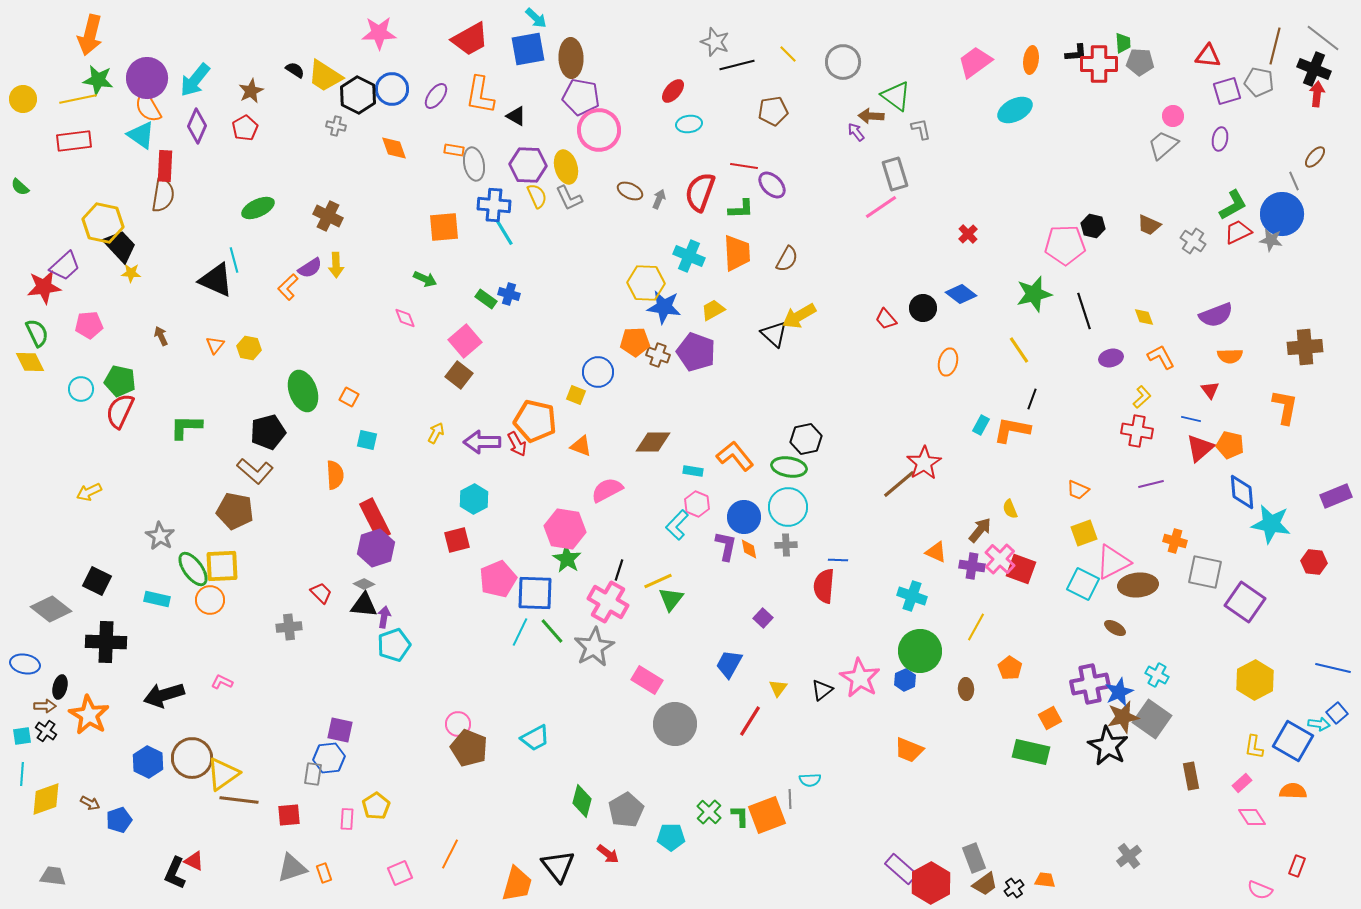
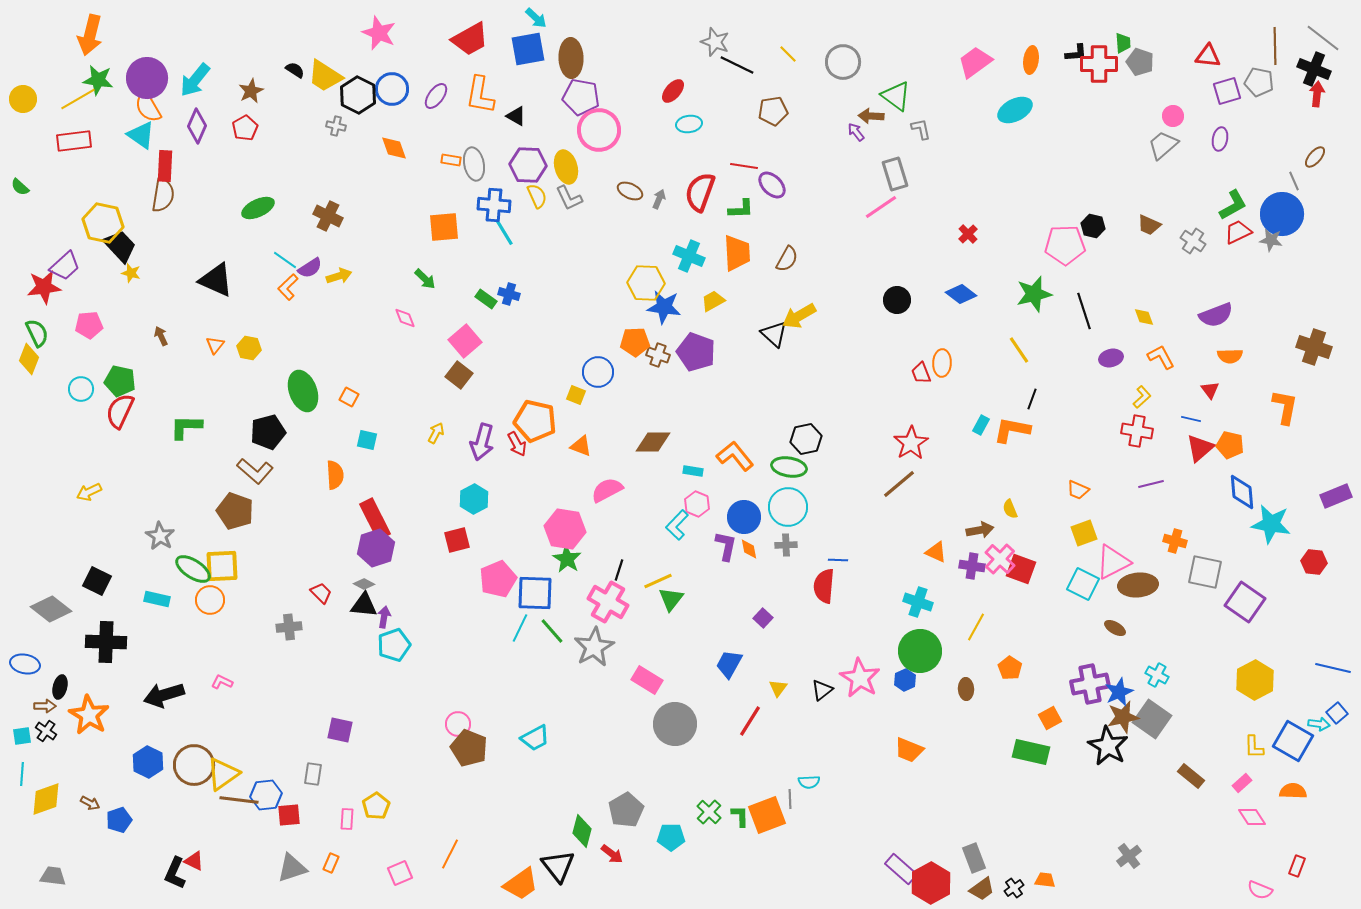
pink star at (379, 33): rotated 24 degrees clockwise
brown line at (1275, 46): rotated 15 degrees counterclockwise
gray pentagon at (1140, 62): rotated 16 degrees clockwise
black line at (737, 65): rotated 40 degrees clockwise
yellow line at (78, 99): rotated 18 degrees counterclockwise
orange rectangle at (454, 150): moved 3 px left, 10 px down
cyan line at (234, 260): moved 51 px right; rotated 40 degrees counterclockwise
yellow arrow at (336, 265): moved 3 px right, 11 px down; rotated 105 degrees counterclockwise
yellow star at (131, 273): rotated 12 degrees clockwise
green arrow at (425, 279): rotated 20 degrees clockwise
black circle at (923, 308): moved 26 px left, 8 px up
yellow trapezoid at (713, 310): moved 9 px up
red trapezoid at (886, 319): moved 35 px right, 54 px down; rotated 20 degrees clockwise
brown cross at (1305, 347): moved 9 px right; rotated 24 degrees clockwise
yellow diamond at (30, 362): moved 1 px left, 3 px up; rotated 48 degrees clockwise
orange ellipse at (948, 362): moved 6 px left, 1 px down; rotated 12 degrees counterclockwise
purple arrow at (482, 442): rotated 75 degrees counterclockwise
red star at (924, 463): moved 13 px left, 20 px up
brown pentagon at (235, 511): rotated 9 degrees clockwise
brown arrow at (980, 530): rotated 40 degrees clockwise
green ellipse at (193, 569): rotated 21 degrees counterclockwise
cyan cross at (912, 596): moved 6 px right, 6 px down
cyan line at (520, 632): moved 4 px up
yellow L-shape at (1254, 747): rotated 10 degrees counterclockwise
brown circle at (192, 758): moved 2 px right, 7 px down
blue hexagon at (329, 758): moved 63 px left, 37 px down
brown rectangle at (1191, 776): rotated 40 degrees counterclockwise
cyan semicircle at (810, 780): moved 1 px left, 2 px down
green diamond at (582, 801): moved 30 px down
red arrow at (608, 854): moved 4 px right
orange rectangle at (324, 873): moved 7 px right, 10 px up; rotated 42 degrees clockwise
orange trapezoid at (517, 884): moved 4 px right; rotated 39 degrees clockwise
brown trapezoid at (985, 884): moved 3 px left, 5 px down
